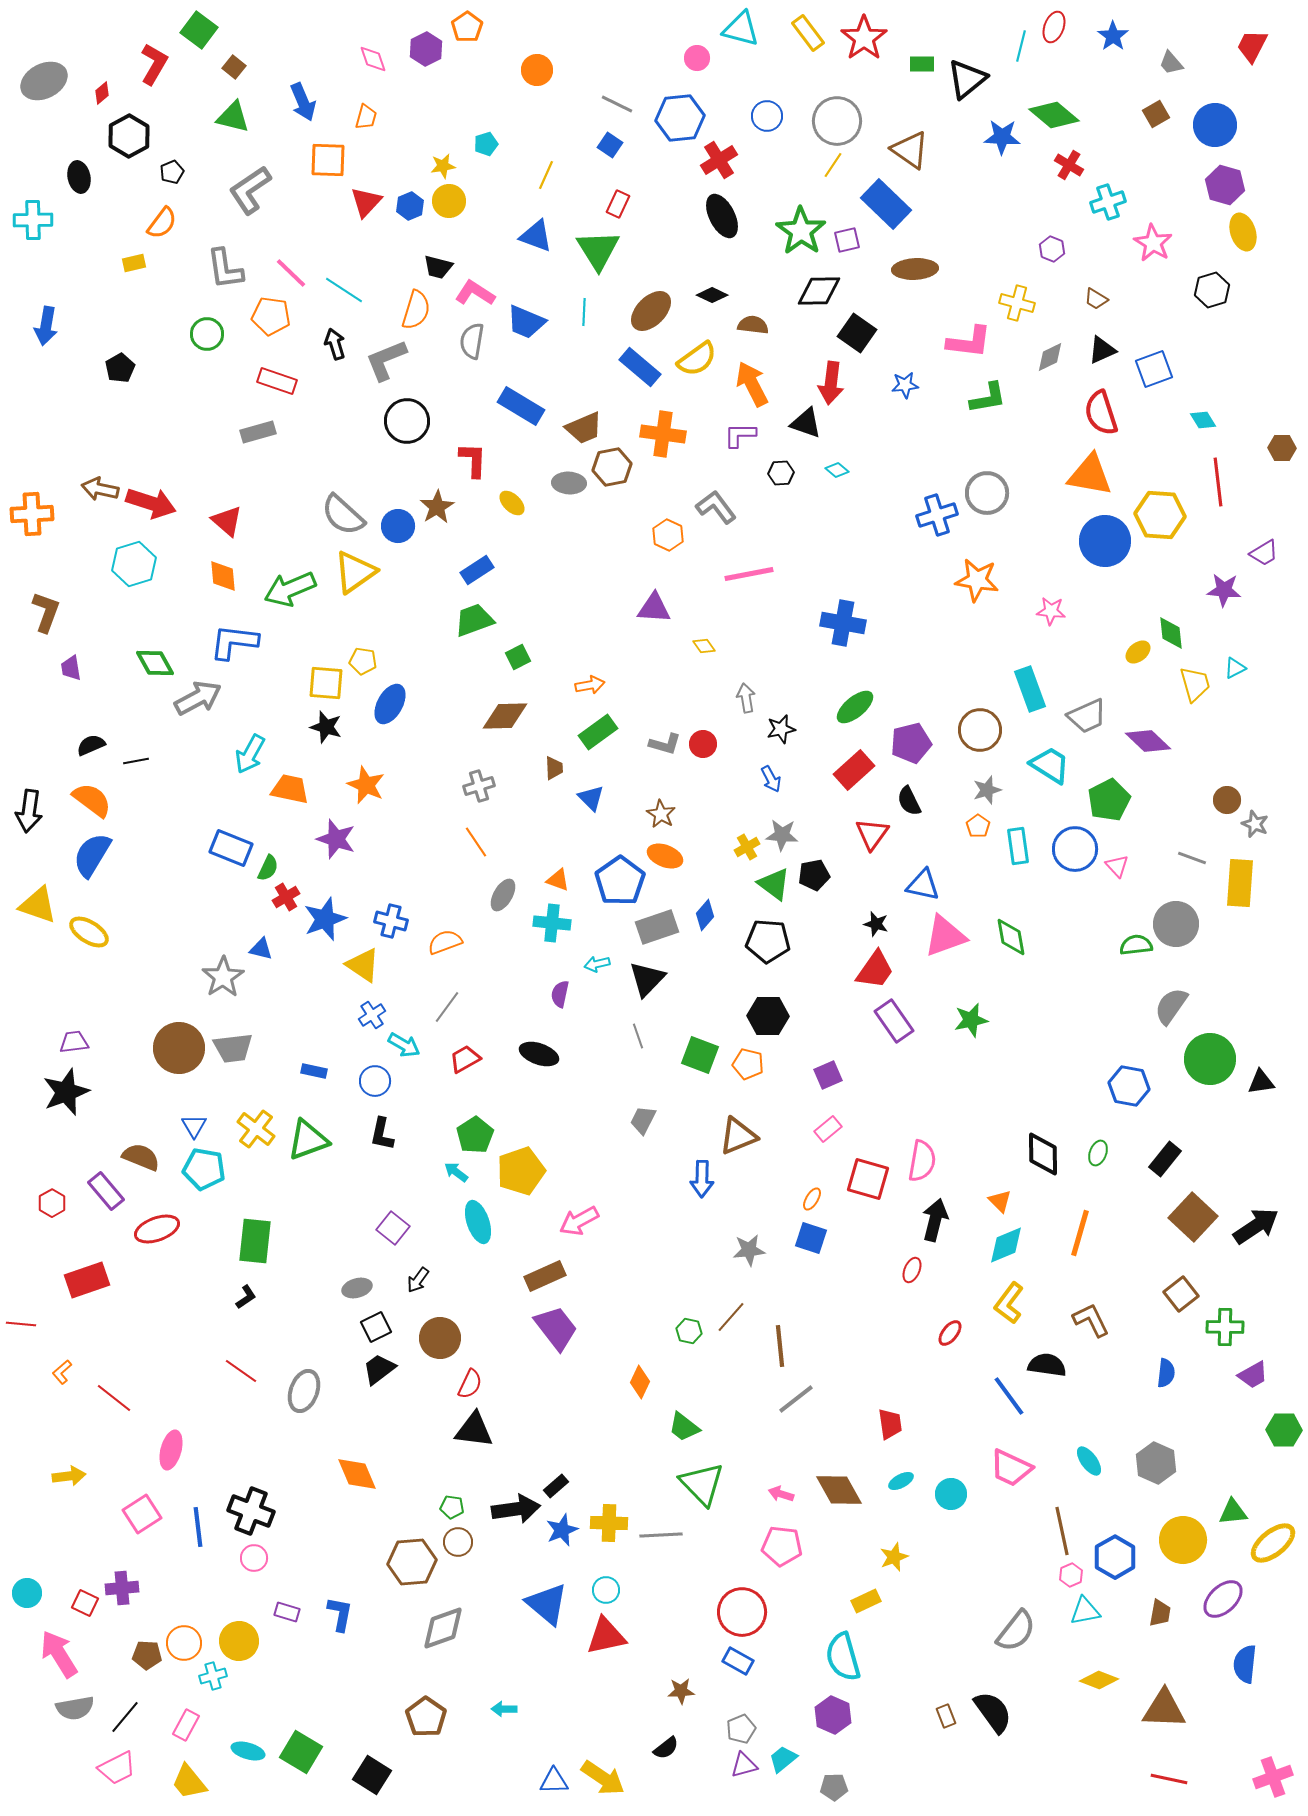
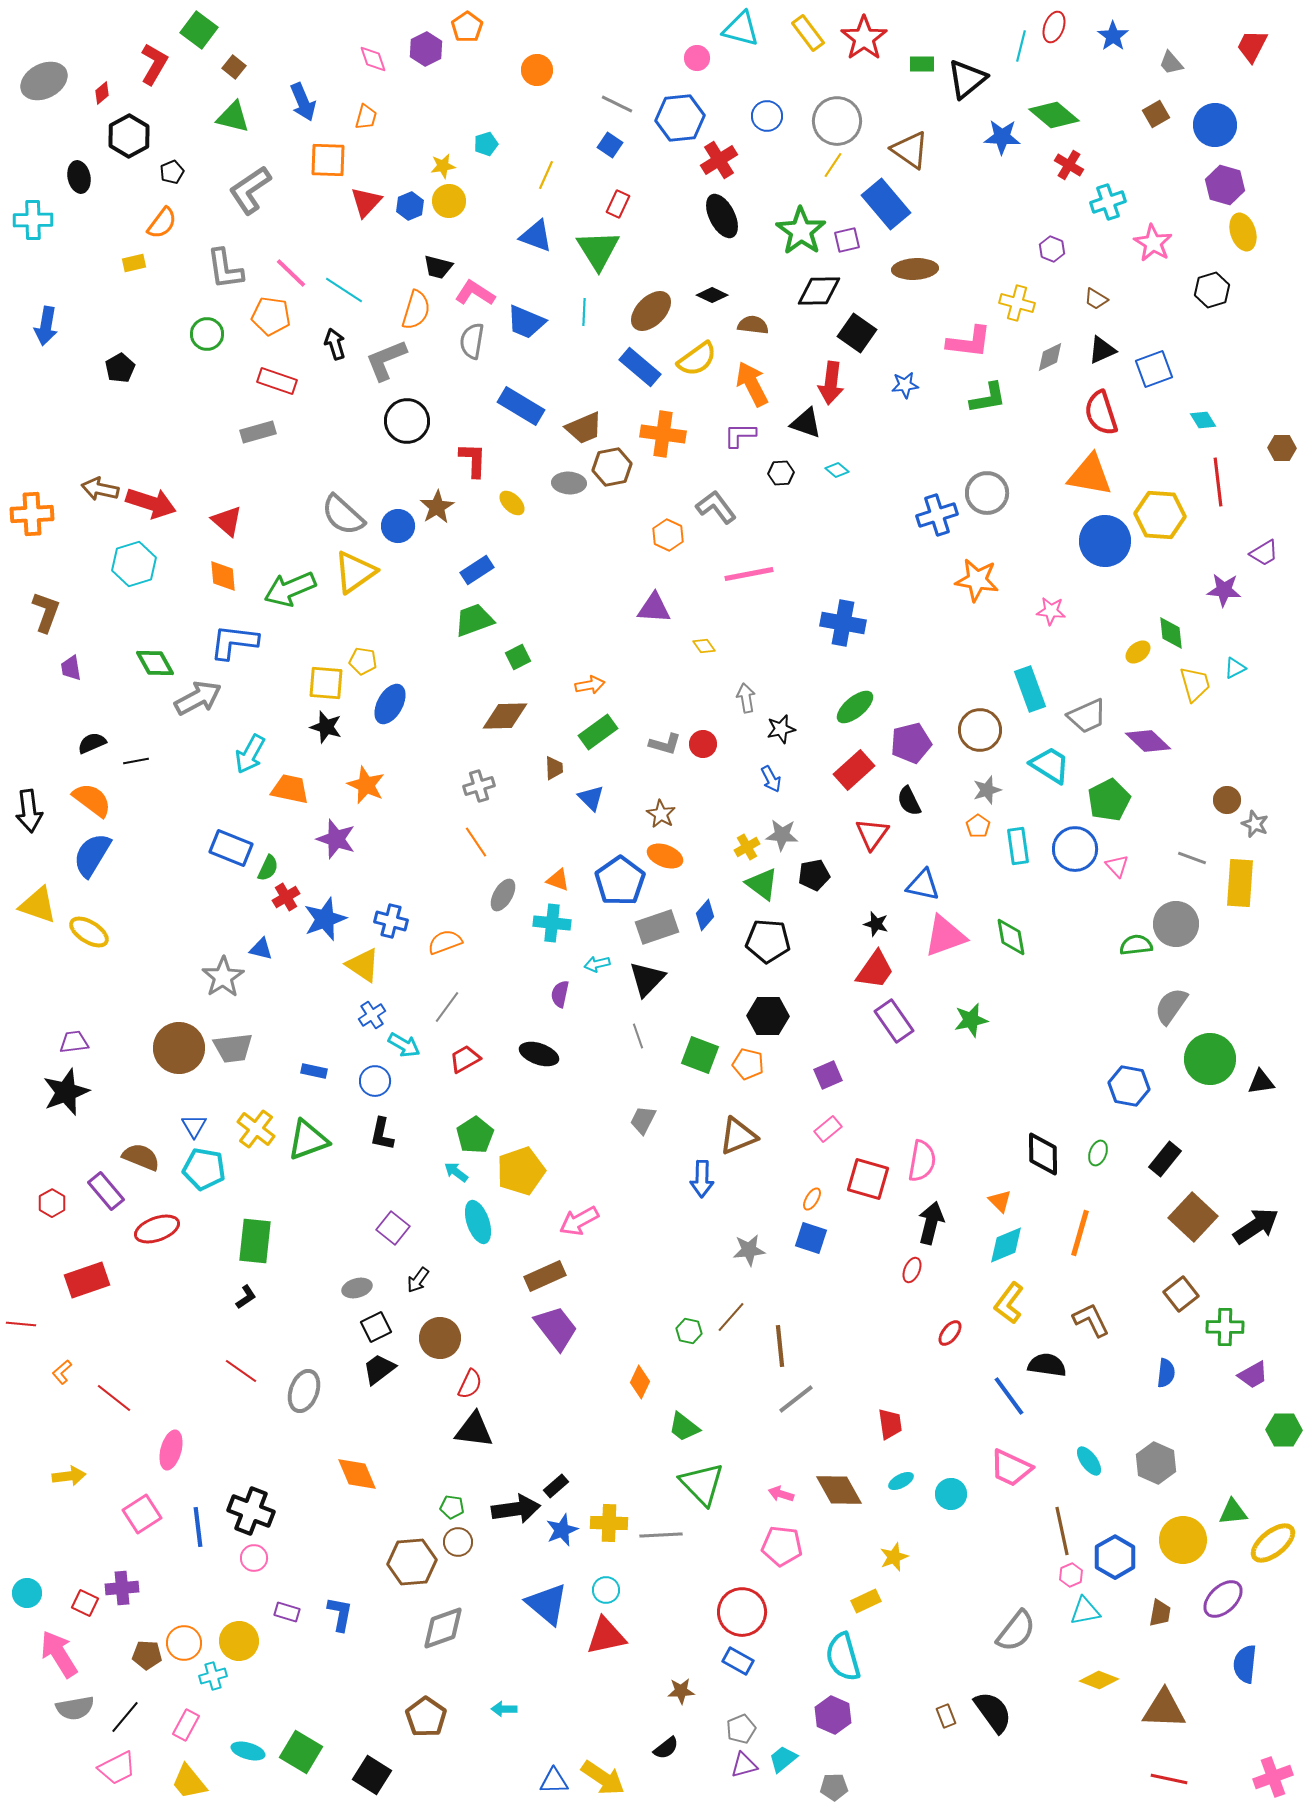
blue rectangle at (886, 204): rotated 6 degrees clockwise
black semicircle at (91, 745): moved 1 px right, 2 px up
black arrow at (29, 811): rotated 15 degrees counterclockwise
green triangle at (774, 884): moved 12 px left
black arrow at (935, 1220): moved 4 px left, 3 px down
